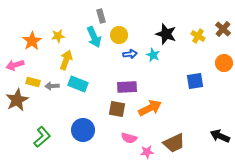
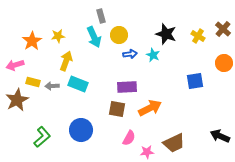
yellow arrow: moved 1 px down
blue circle: moved 2 px left
pink semicircle: rotated 77 degrees counterclockwise
